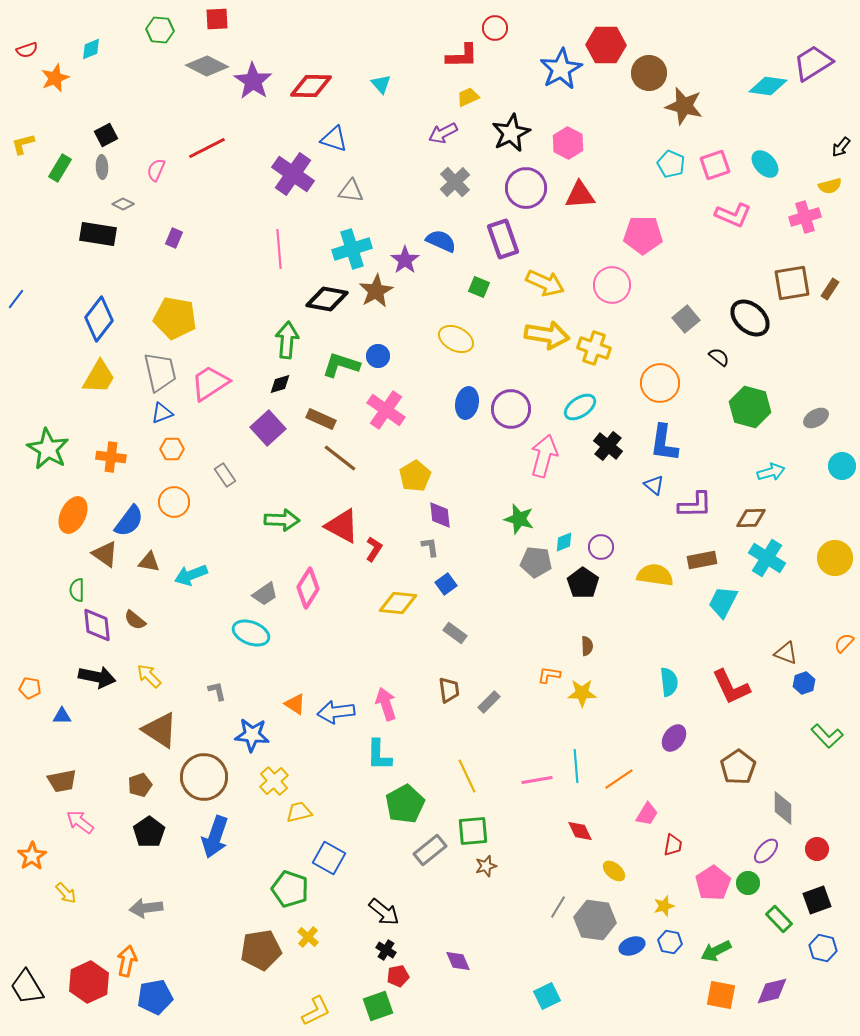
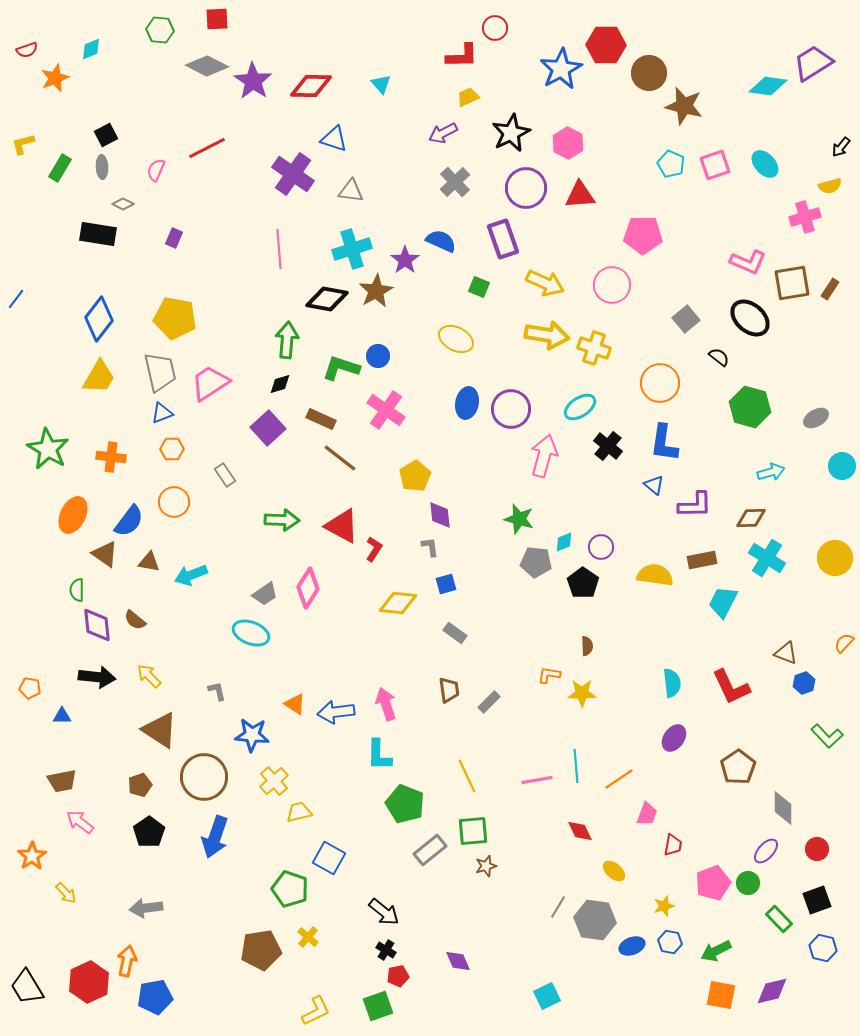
pink L-shape at (733, 215): moved 15 px right, 47 px down
green L-shape at (341, 365): moved 3 px down
blue square at (446, 584): rotated 20 degrees clockwise
black arrow at (97, 677): rotated 6 degrees counterclockwise
cyan semicircle at (669, 682): moved 3 px right, 1 px down
green pentagon at (405, 804): rotated 21 degrees counterclockwise
pink trapezoid at (647, 814): rotated 10 degrees counterclockwise
pink pentagon at (713, 883): rotated 12 degrees clockwise
